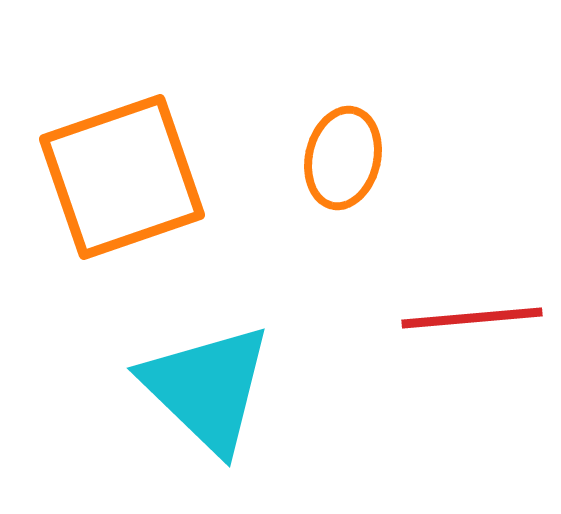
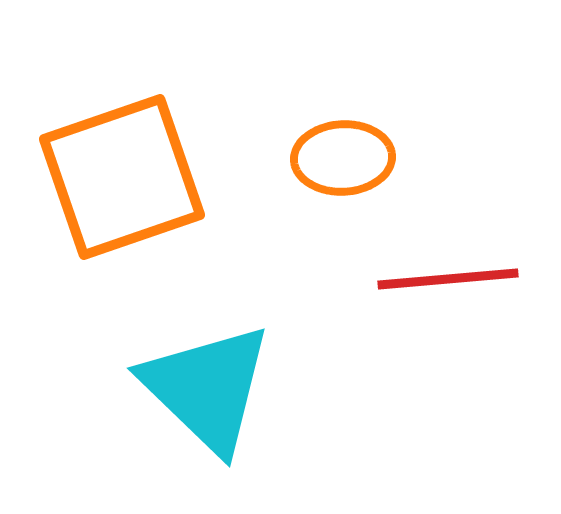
orange ellipse: rotated 74 degrees clockwise
red line: moved 24 px left, 39 px up
